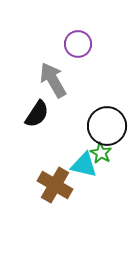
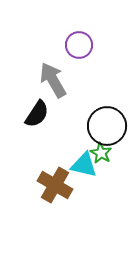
purple circle: moved 1 px right, 1 px down
